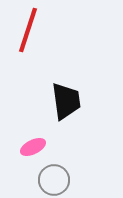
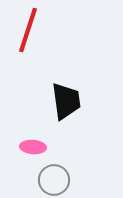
pink ellipse: rotated 30 degrees clockwise
